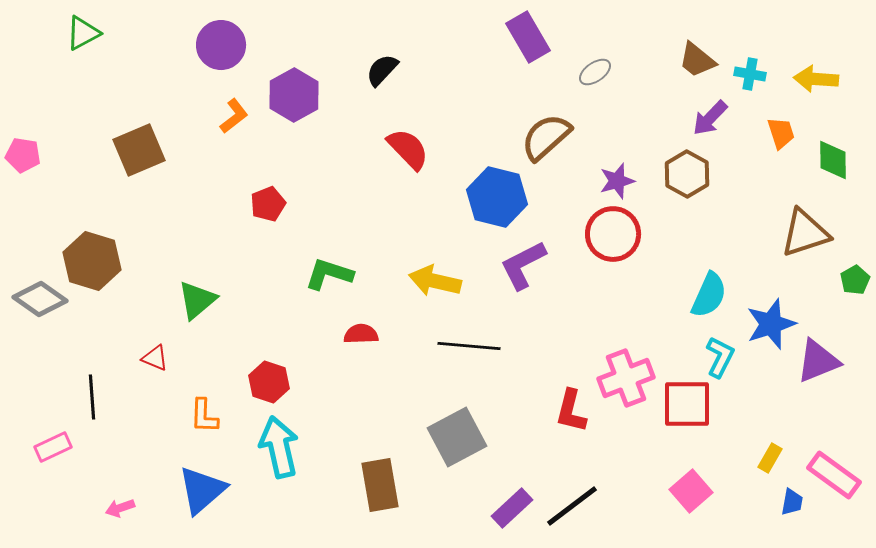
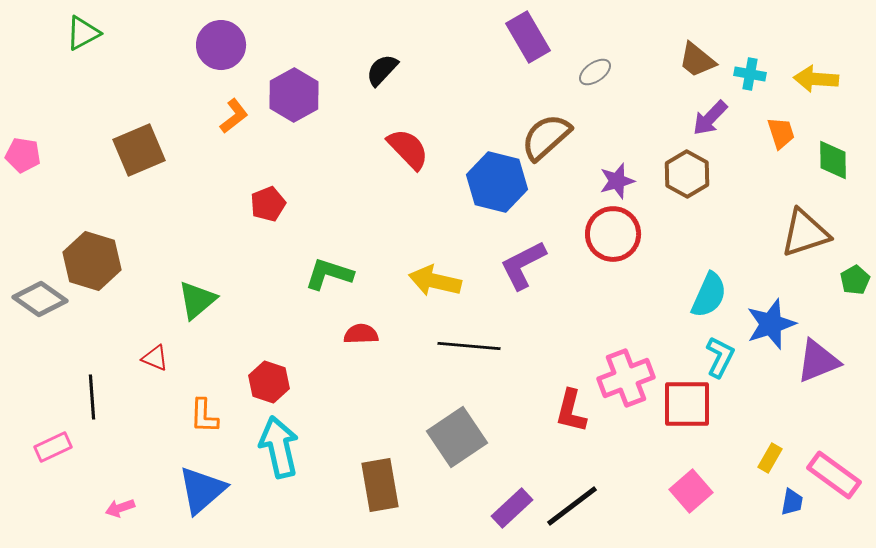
blue hexagon at (497, 197): moved 15 px up
gray square at (457, 437): rotated 6 degrees counterclockwise
